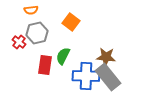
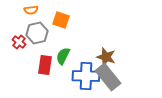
orange square: moved 10 px left, 2 px up; rotated 18 degrees counterclockwise
brown star: rotated 12 degrees clockwise
